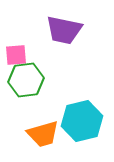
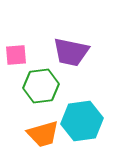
purple trapezoid: moved 7 px right, 22 px down
green hexagon: moved 15 px right, 6 px down
cyan hexagon: rotated 6 degrees clockwise
